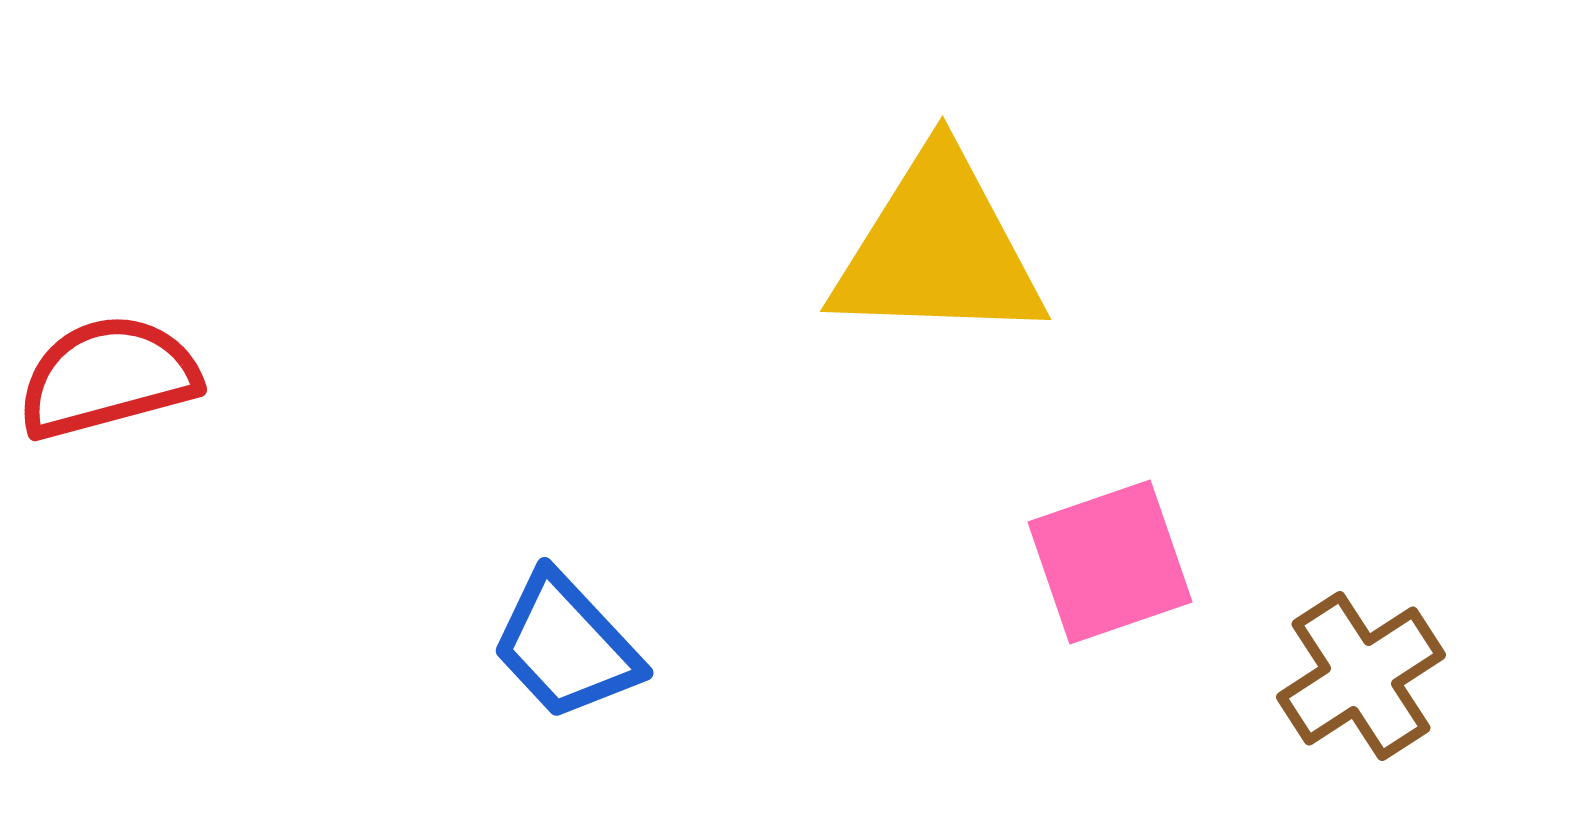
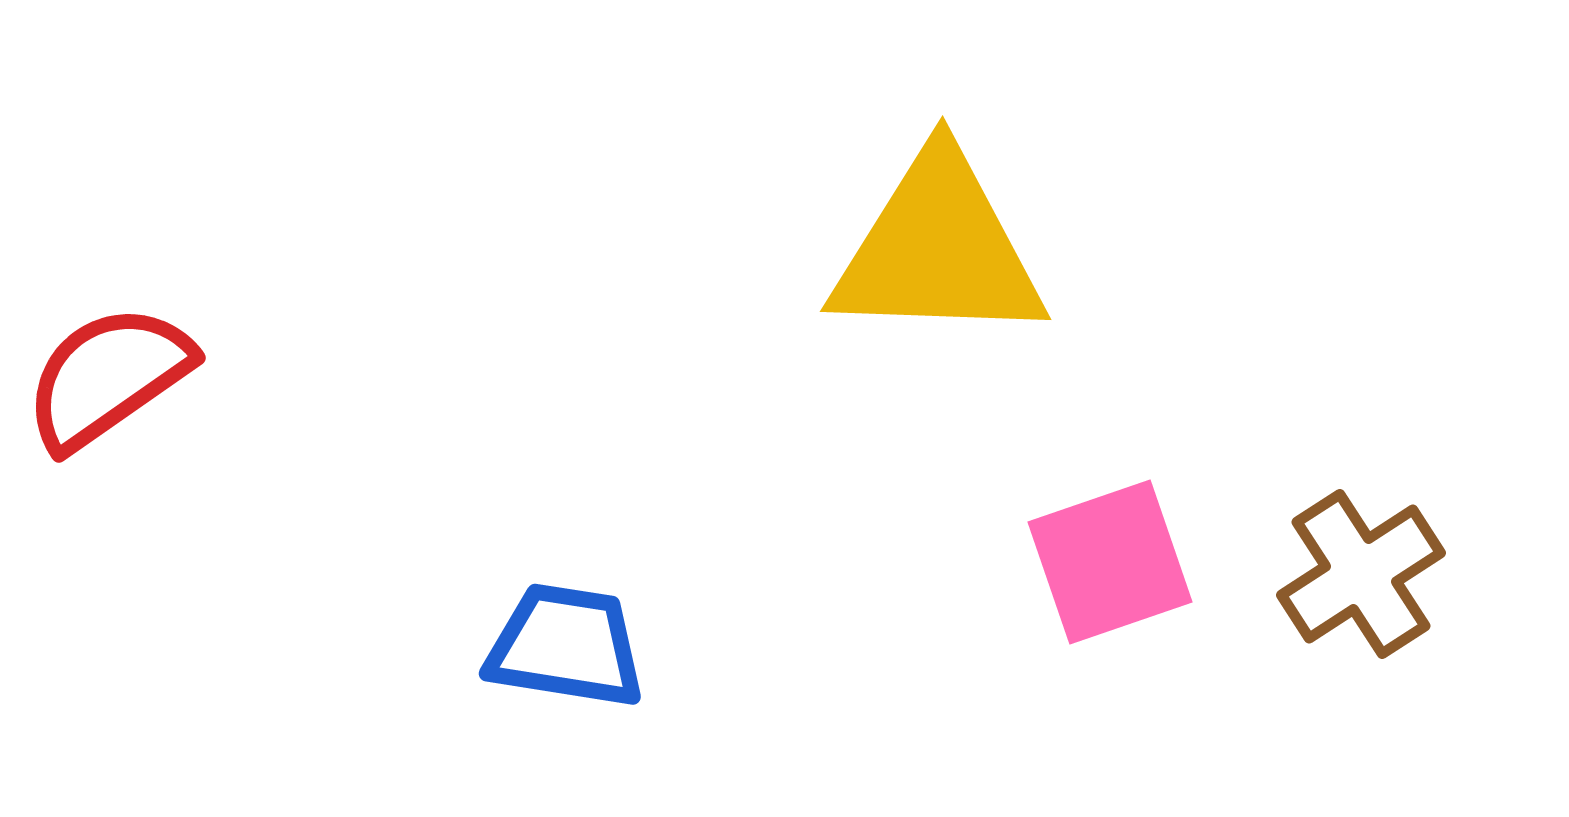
red semicircle: rotated 20 degrees counterclockwise
blue trapezoid: rotated 142 degrees clockwise
brown cross: moved 102 px up
